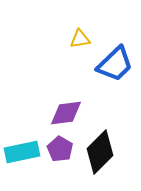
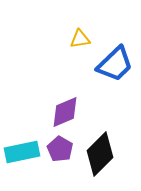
purple diamond: moved 1 px left, 1 px up; rotated 16 degrees counterclockwise
black diamond: moved 2 px down
